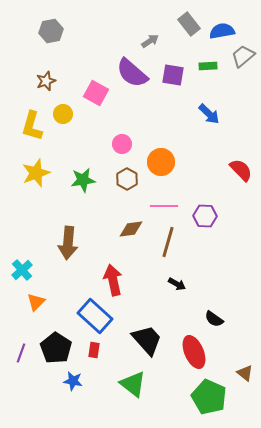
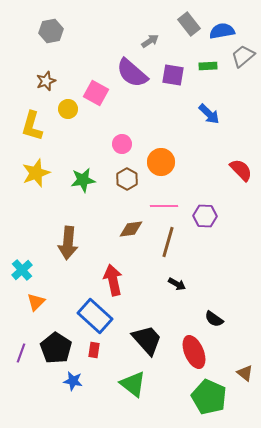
yellow circle: moved 5 px right, 5 px up
